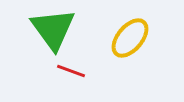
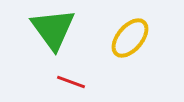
red line: moved 11 px down
